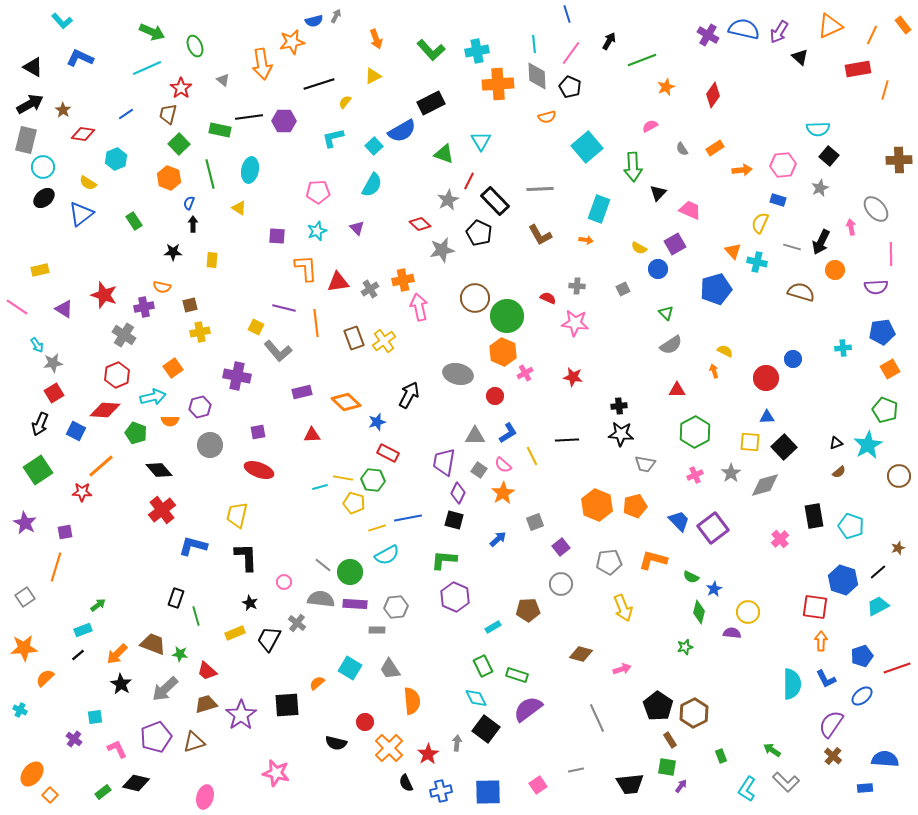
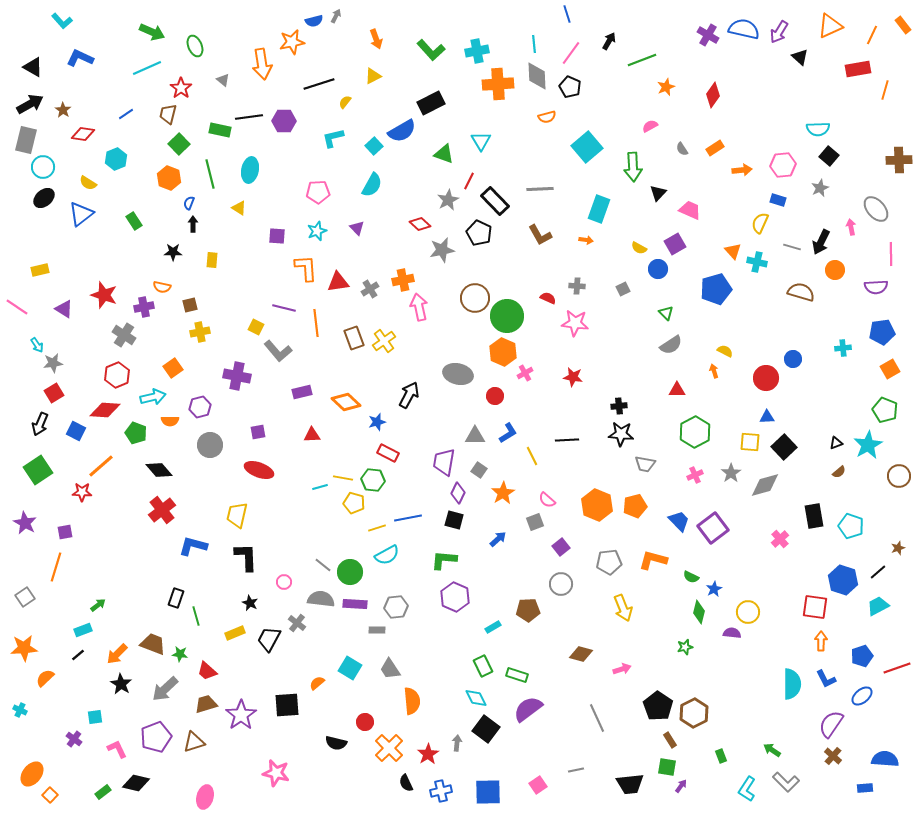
pink semicircle at (503, 465): moved 44 px right, 35 px down
